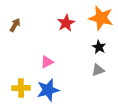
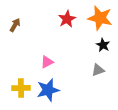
orange star: moved 1 px left
red star: moved 1 px right, 4 px up
black star: moved 4 px right, 2 px up
